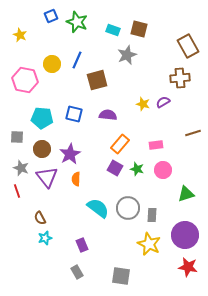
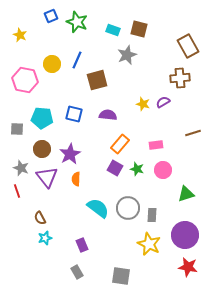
gray square at (17, 137): moved 8 px up
